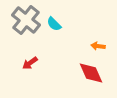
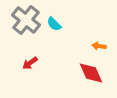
orange arrow: moved 1 px right
